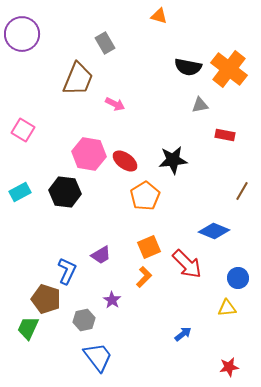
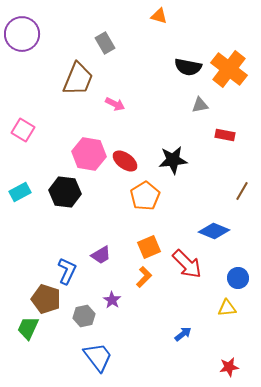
gray hexagon: moved 4 px up
